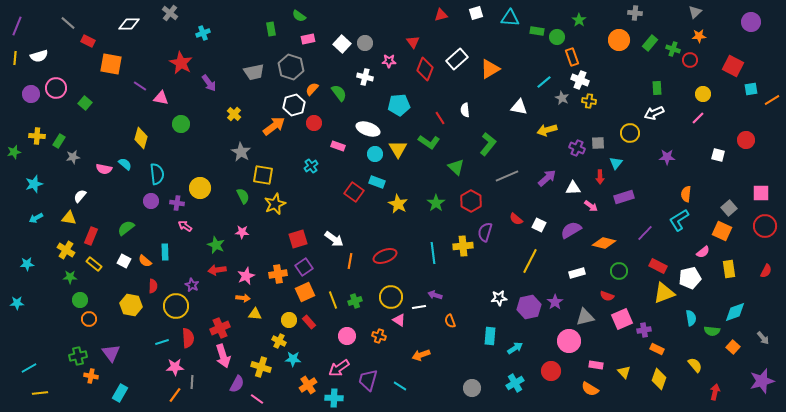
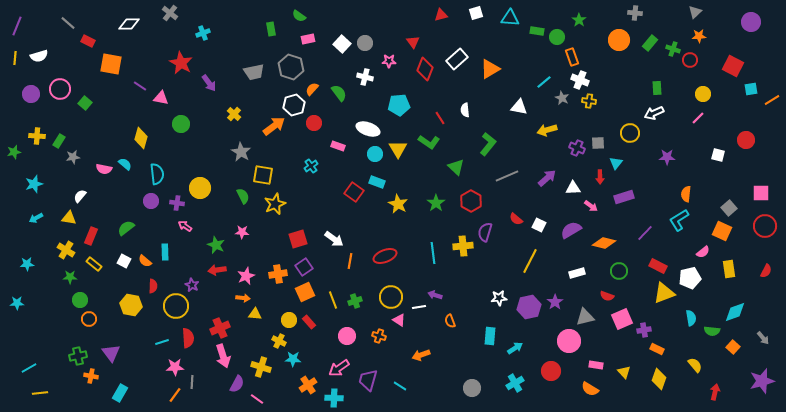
pink circle at (56, 88): moved 4 px right, 1 px down
